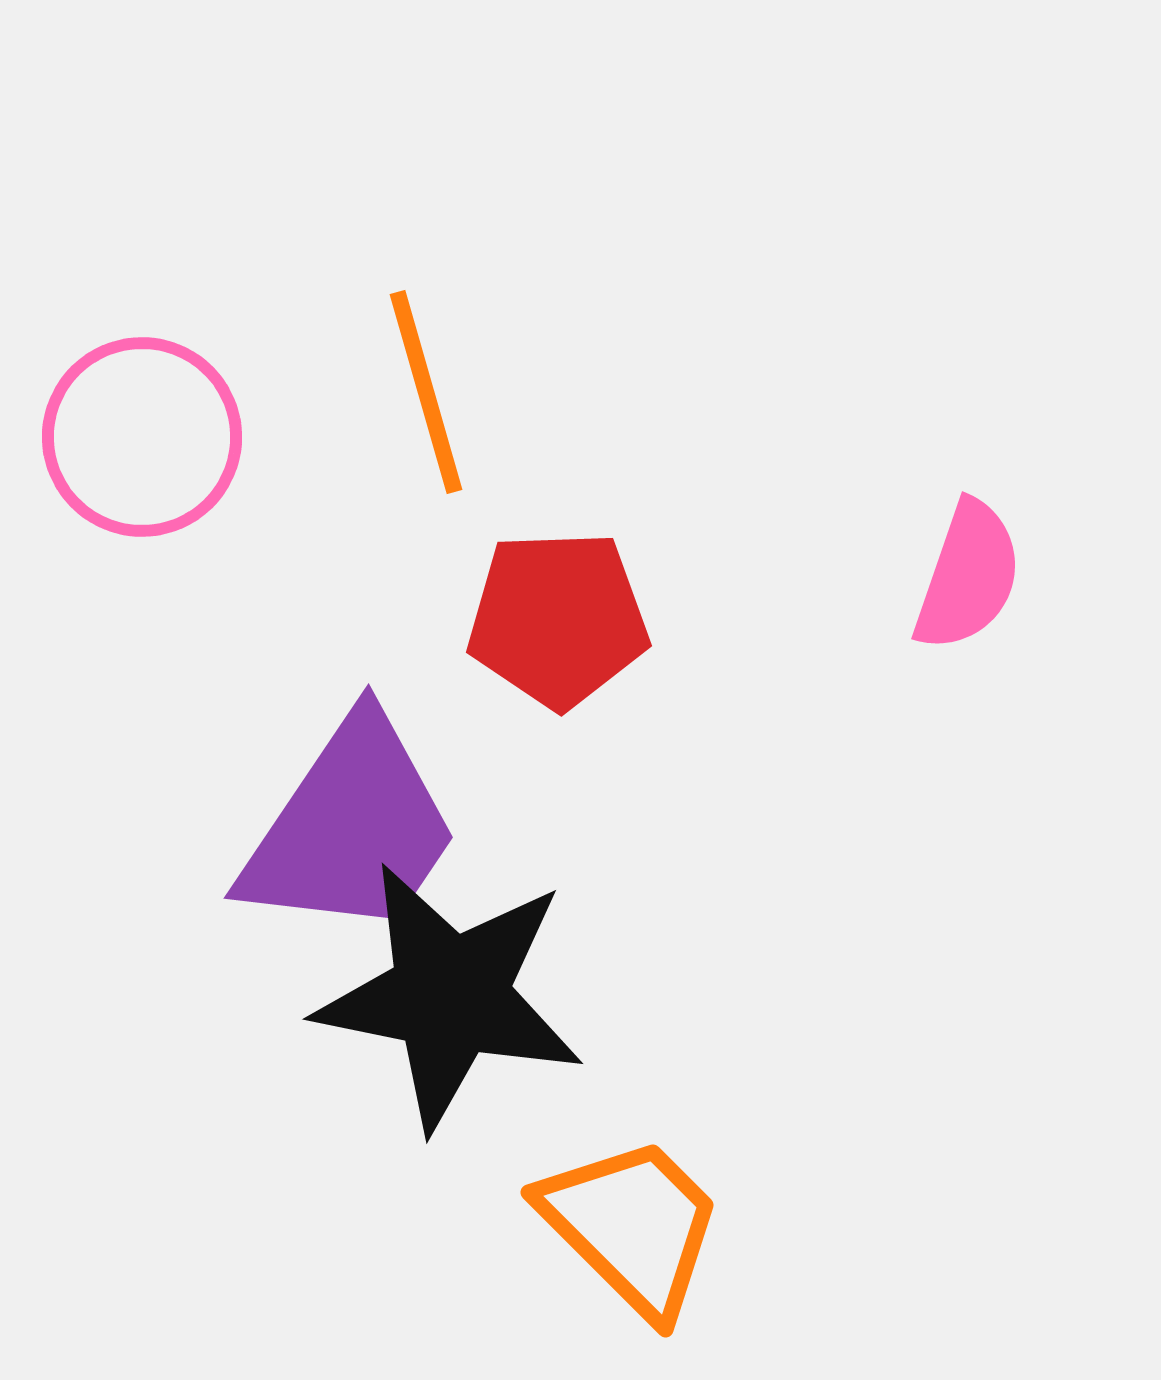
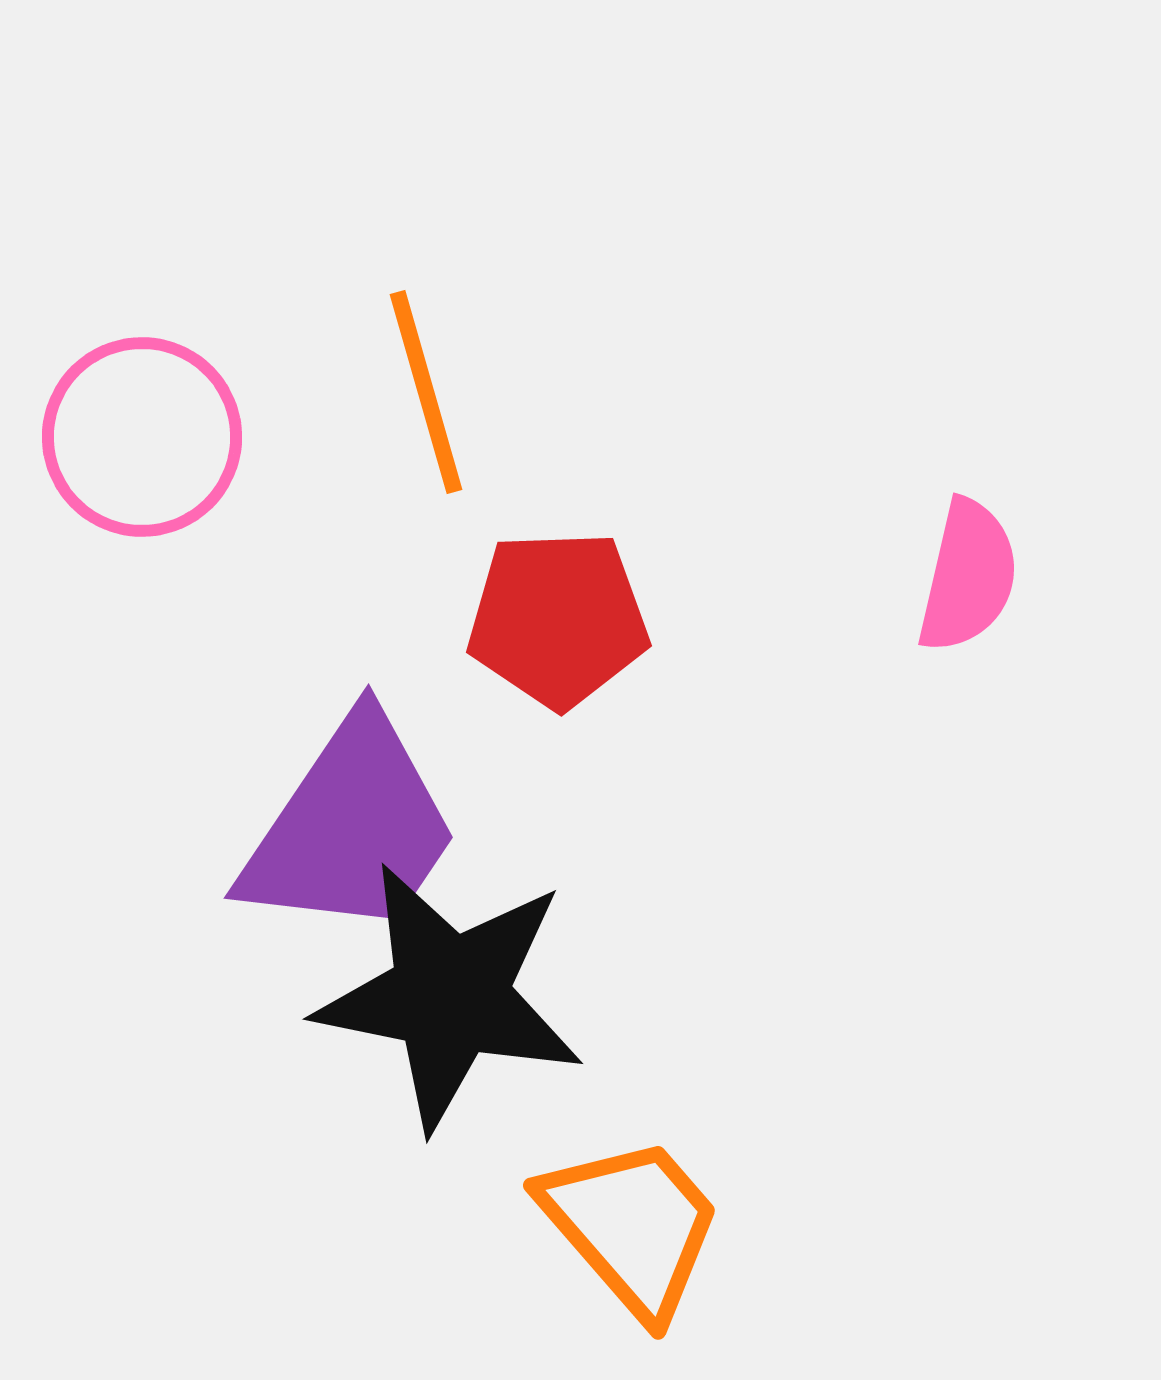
pink semicircle: rotated 6 degrees counterclockwise
orange trapezoid: rotated 4 degrees clockwise
